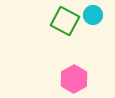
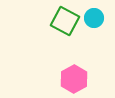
cyan circle: moved 1 px right, 3 px down
